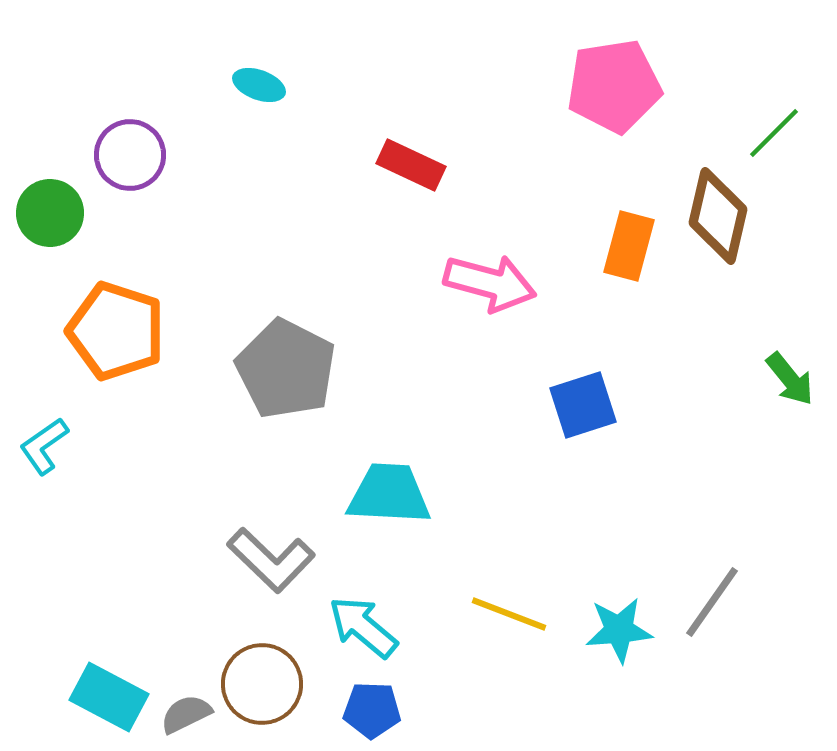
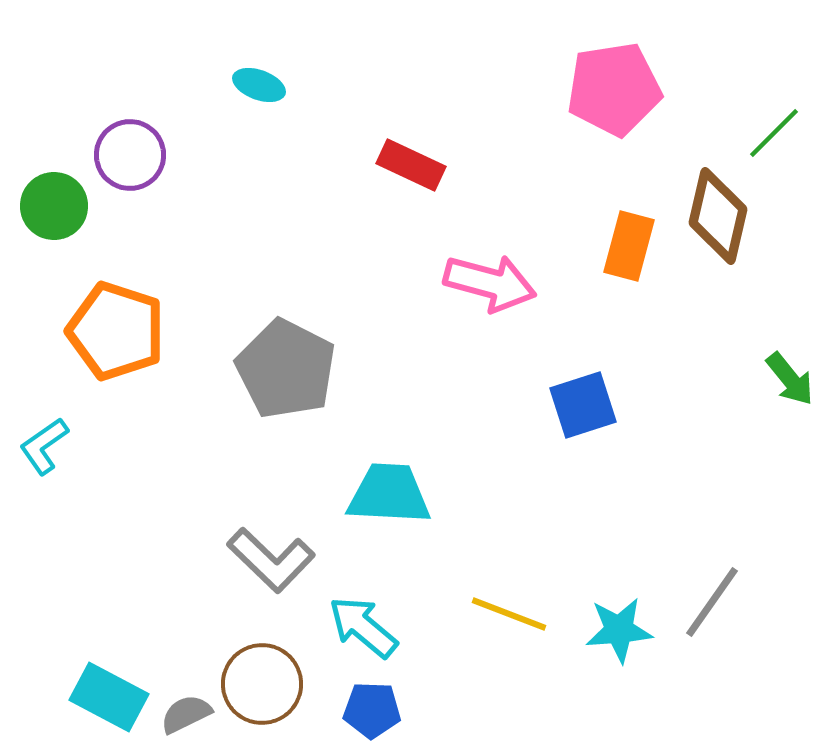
pink pentagon: moved 3 px down
green circle: moved 4 px right, 7 px up
